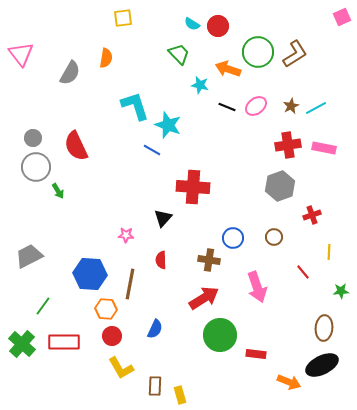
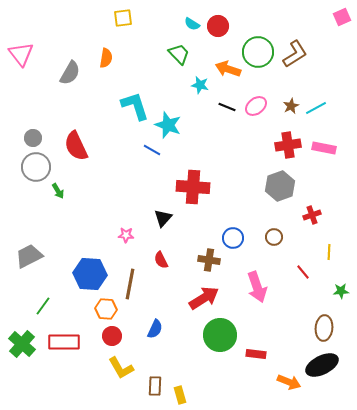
red semicircle at (161, 260): rotated 24 degrees counterclockwise
